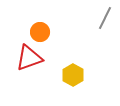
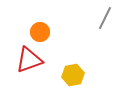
red triangle: moved 2 px down
yellow hexagon: rotated 20 degrees clockwise
